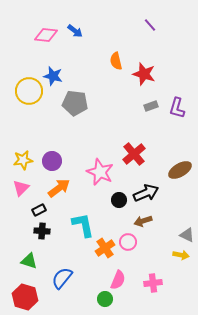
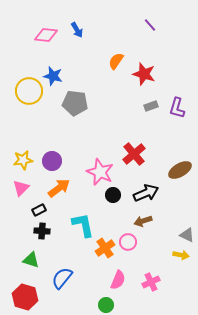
blue arrow: moved 2 px right, 1 px up; rotated 21 degrees clockwise
orange semicircle: rotated 48 degrees clockwise
black circle: moved 6 px left, 5 px up
green triangle: moved 2 px right, 1 px up
pink cross: moved 2 px left, 1 px up; rotated 18 degrees counterclockwise
green circle: moved 1 px right, 6 px down
